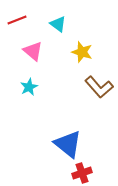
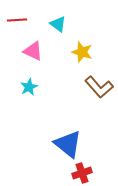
red line: rotated 18 degrees clockwise
pink triangle: rotated 15 degrees counterclockwise
